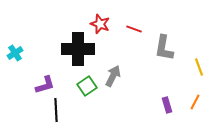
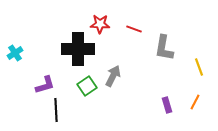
red star: rotated 18 degrees counterclockwise
